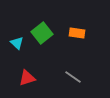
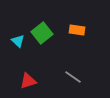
orange rectangle: moved 3 px up
cyan triangle: moved 1 px right, 2 px up
red triangle: moved 1 px right, 3 px down
